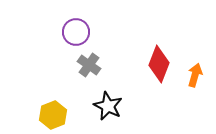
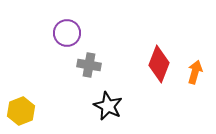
purple circle: moved 9 px left, 1 px down
gray cross: rotated 25 degrees counterclockwise
orange arrow: moved 3 px up
yellow hexagon: moved 32 px left, 4 px up
